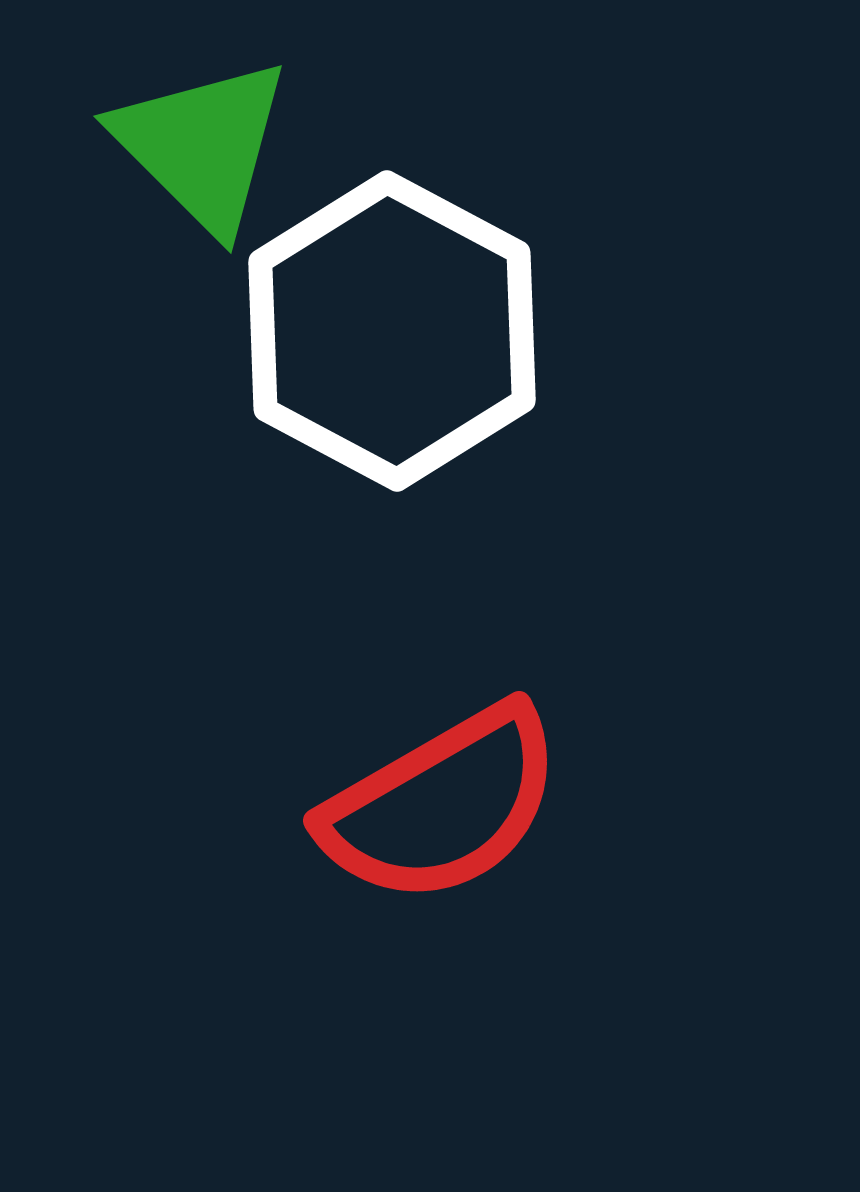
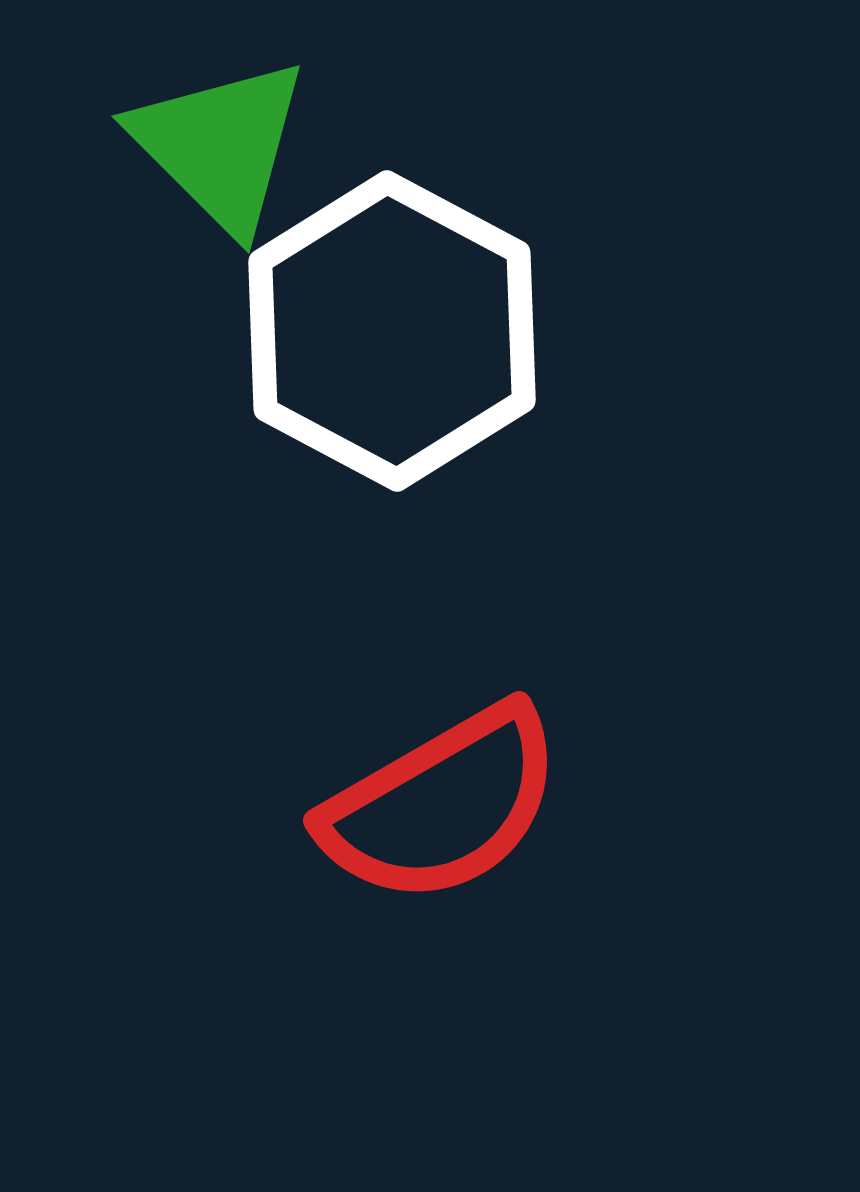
green triangle: moved 18 px right
